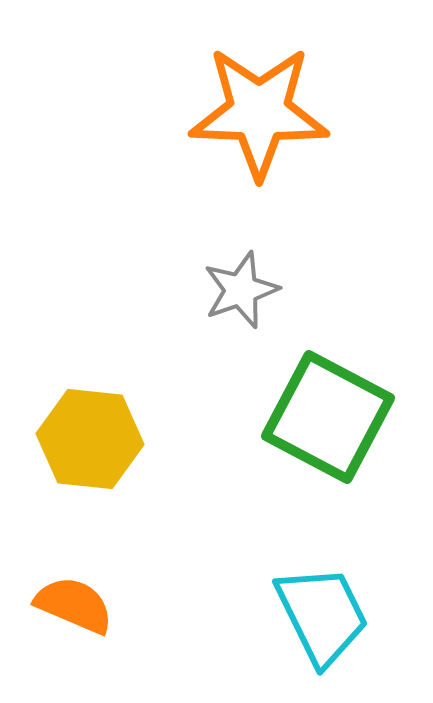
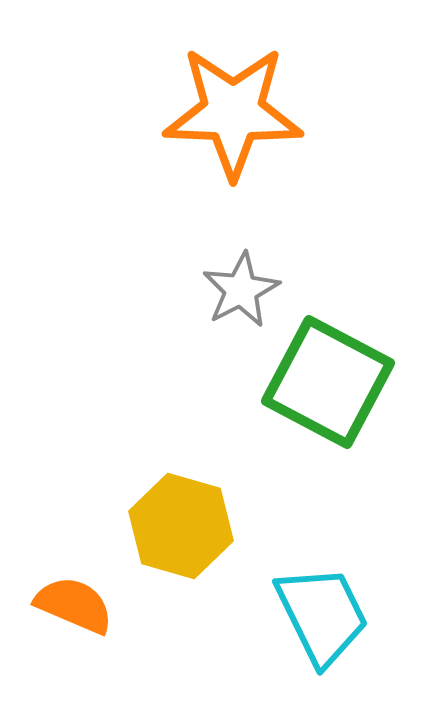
orange star: moved 26 px left
gray star: rotated 8 degrees counterclockwise
green square: moved 35 px up
yellow hexagon: moved 91 px right, 87 px down; rotated 10 degrees clockwise
